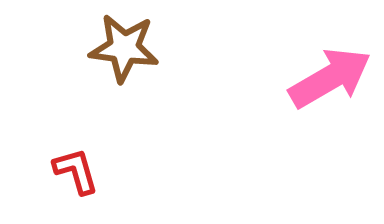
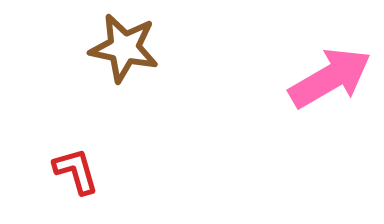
brown star: rotated 4 degrees clockwise
